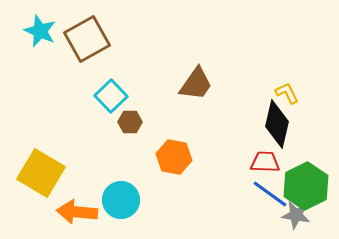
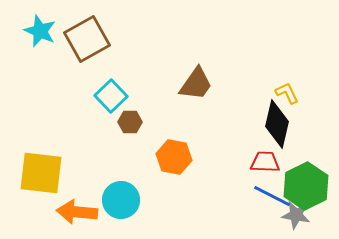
yellow square: rotated 24 degrees counterclockwise
blue line: moved 2 px right, 2 px down; rotated 9 degrees counterclockwise
